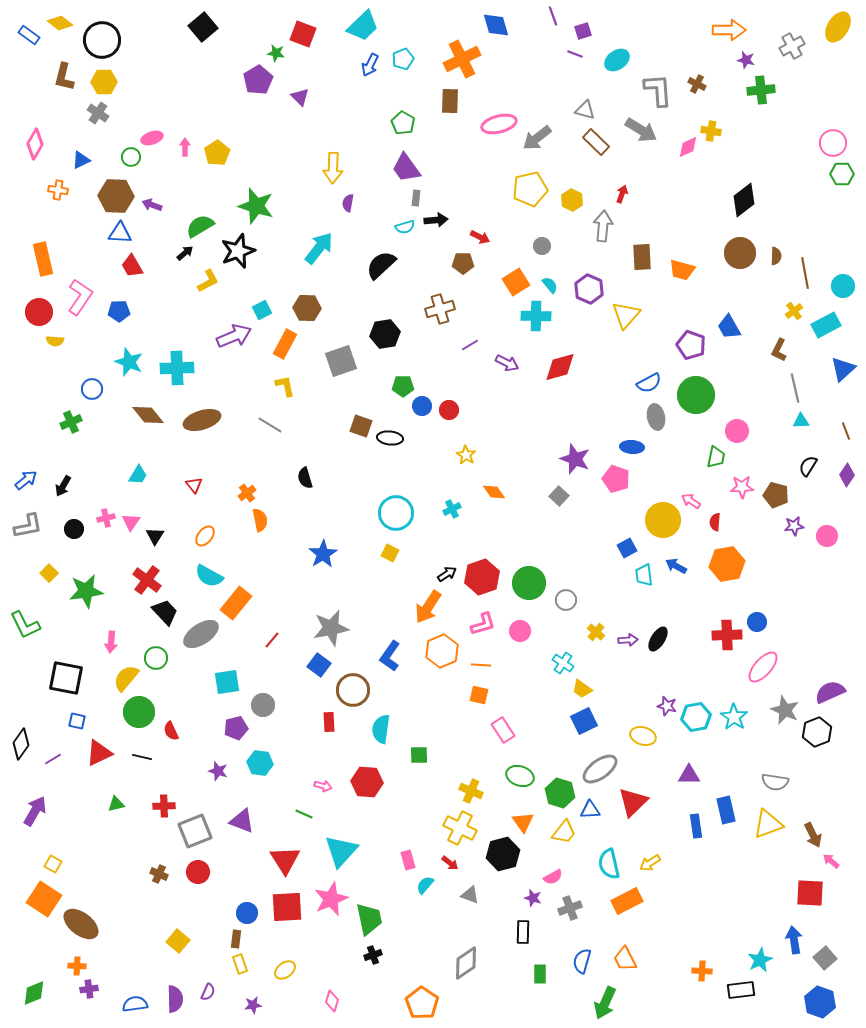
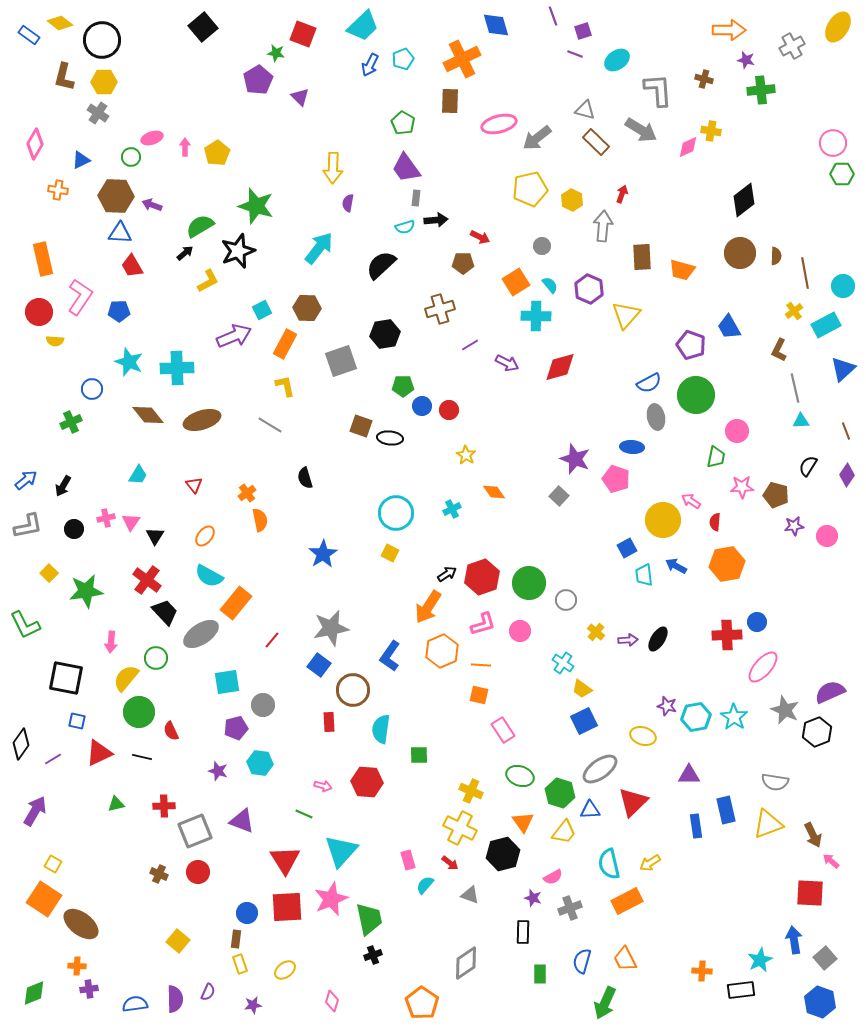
brown cross at (697, 84): moved 7 px right, 5 px up; rotated 12 degrees counterclockwise
